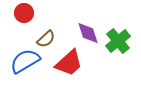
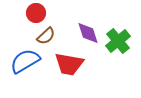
red circle: moved 12 px right
brown semicircle: moved 3 px up
red trapezoid: moved 1 px down; rotated 52 degrees clockwise
